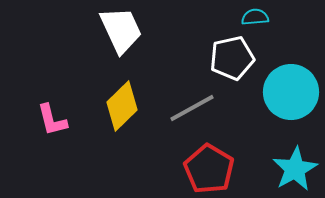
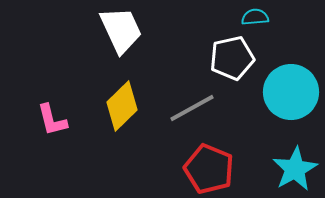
red pentagon: rotated 9 degrees counterclockwise
